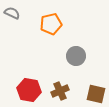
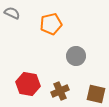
red hexagon: moved 1 px left, 6 px up
